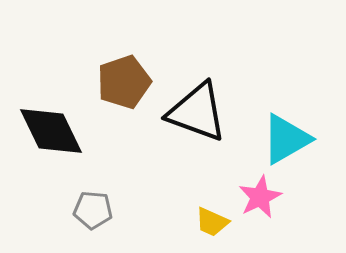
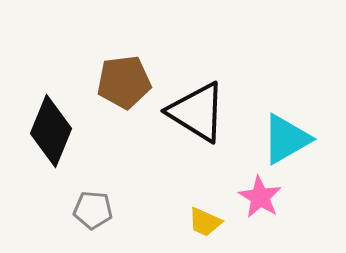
brown pentagon: rotated 12 degrees clockwise
black triangle: rotated 12 degrees clockwise
black diamond: rotated 48 degrees clockwise
pink star: rotated 15 degrees counterclockwise
yellow trapezoid: moved 7 px left
